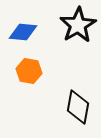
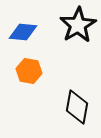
black diamond: moved 1 px left
